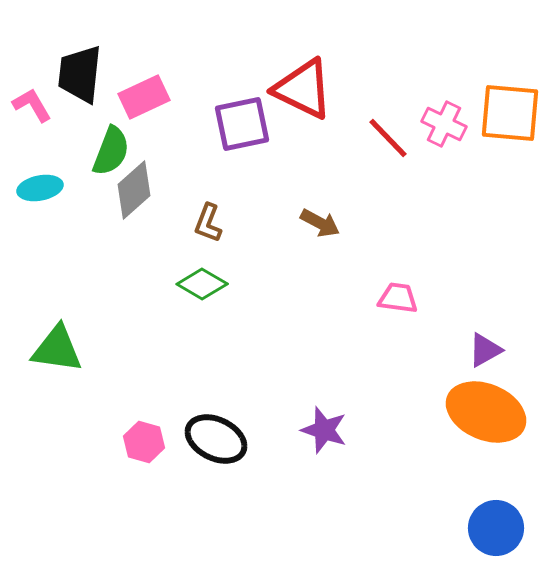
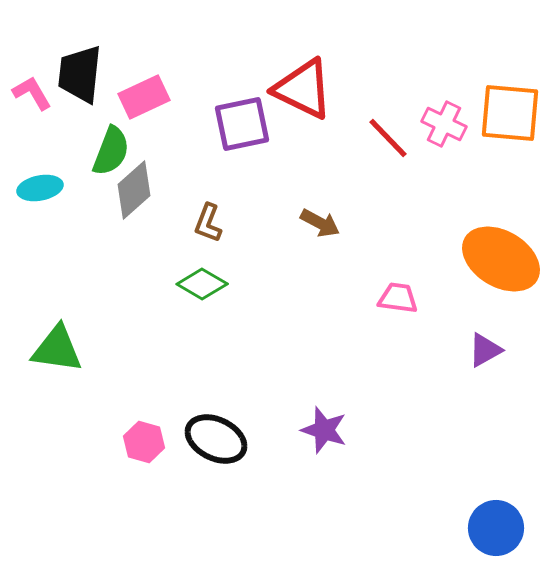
pink L-shape: moved 12 px up
orange ellipse: moved 15 px right, 153 px up; rotated 8 degrees clockwise
